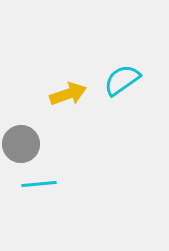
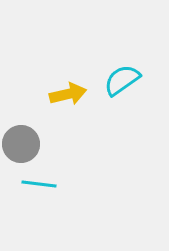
yellow arrow: rotated 6 degrees clockwise
cyan line: rotated 12 degrees clockwise
